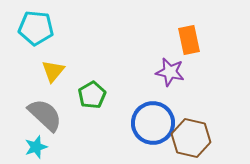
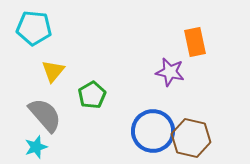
cyan pentagon: moved 2 px left
orange rectangle: moved 6 px right, 2 px down
gray semicircle: rotated 6 degrees clockwise
blue circle: moved 8 px down
